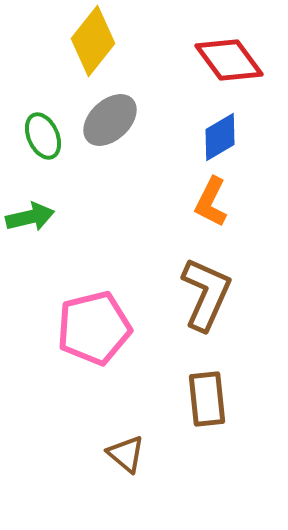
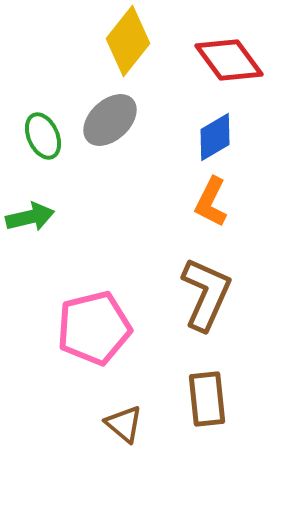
yellow diamond: moved 35 px right
blue diamond: moved 5 px left
brown triangle: moved 2 px left, 30 px up
